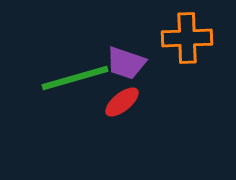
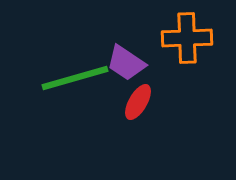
purple trapezoid: rotated 15 degrees clockwise
red ellipse: moved 16 px right; rotated 21 degrees counterclockwise
